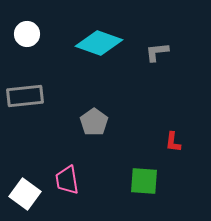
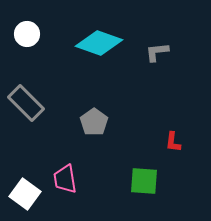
gray rectangle: moved 1 px right, 7 px down; rotated 51 degrees clockwise
pink trapezoid: moved 2 px left, 1 px up
